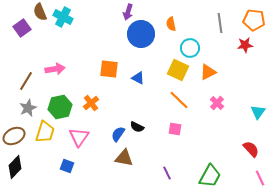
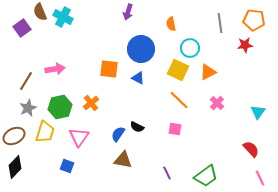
blue circle: moved 15 px down
brown triangle: moved 1 px left, 2 px down
green trapezoid: moved 4 px left; rotated 25 degrees clockwise
